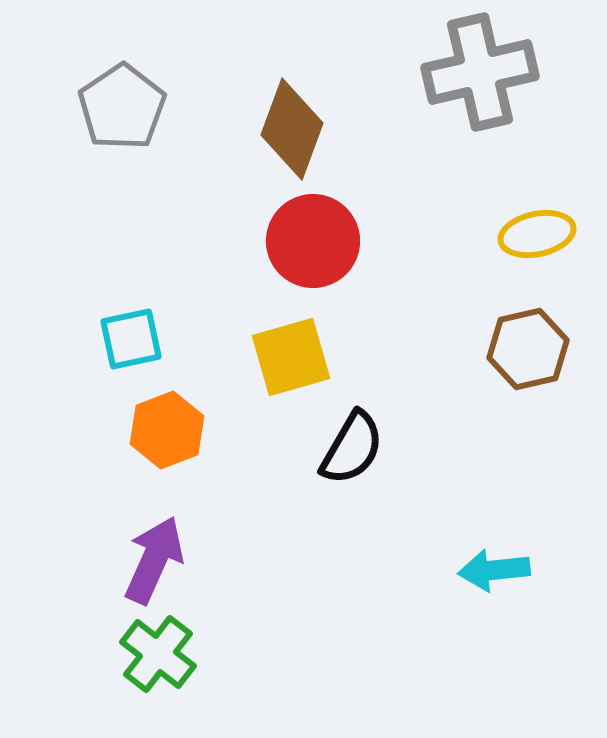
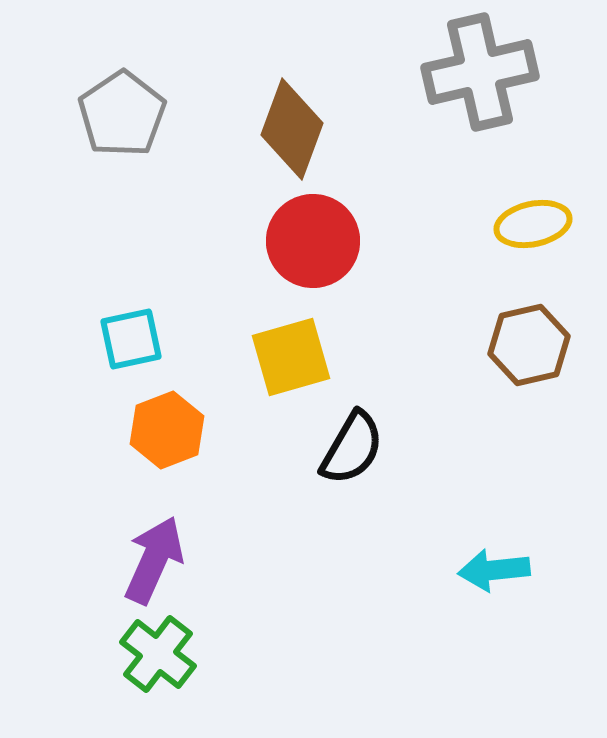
gray pentagon: moved 7 px down
yellow ellipse: moved 4 px left, 10 px up
brown hexagon: moved 1 px right, 4 px up
